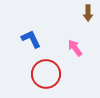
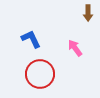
red circle: moved 6 px left
